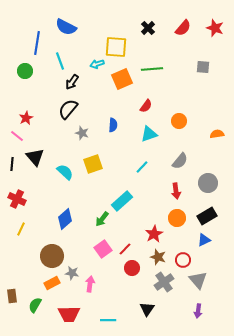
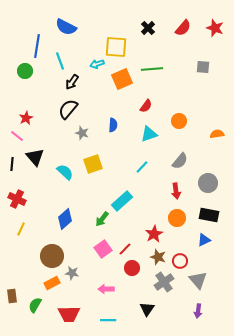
blue line at (37, 43): moved 3 px down
black rectangle at (207, 216): moved 2 px right, 1 px up; rotated 42 degrees clockwise
red circle at (183, 260): moved 3 px left, 1 px down
pink arrow at (90, 284): moved 16 px right, 5 px down; rotated 98 degrees counterclockwise
